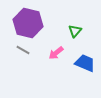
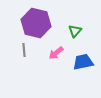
purple hexagon: moved 8 px right
gray line: moved 1 px right; rotated 56 degrees clockwise
blue trapezoid: moved 2 px left, 1 px up; rotated 35 degrees counterclockwise
